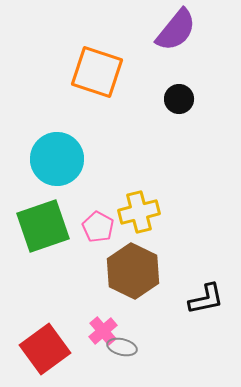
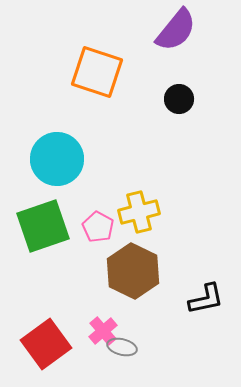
red square: moved 1 px right, 5 px up
